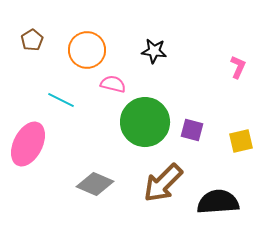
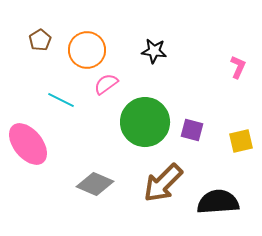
brown pentagon: moved 8 px right
pink semicircle: moved 7 px left; rotated 50 degrees counterclockwise
pink ellipse: rotated 66 degrees counterclockwise
